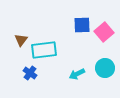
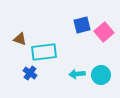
blue square: rotated 12 degrees counterclockwise
brown triangle: moved 1 px left, 1 px up; rotated 48 degrees counterclockwise
cyan rectangle: moved 2 px down
cyan circle: moved 4 px left, 7 px down
cyan arrow: rotated 21 degrees clockwise
